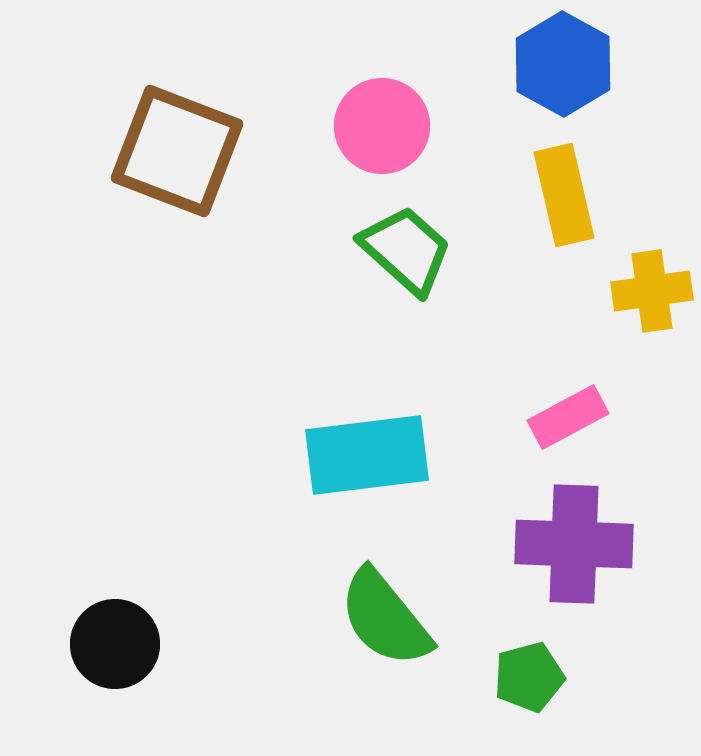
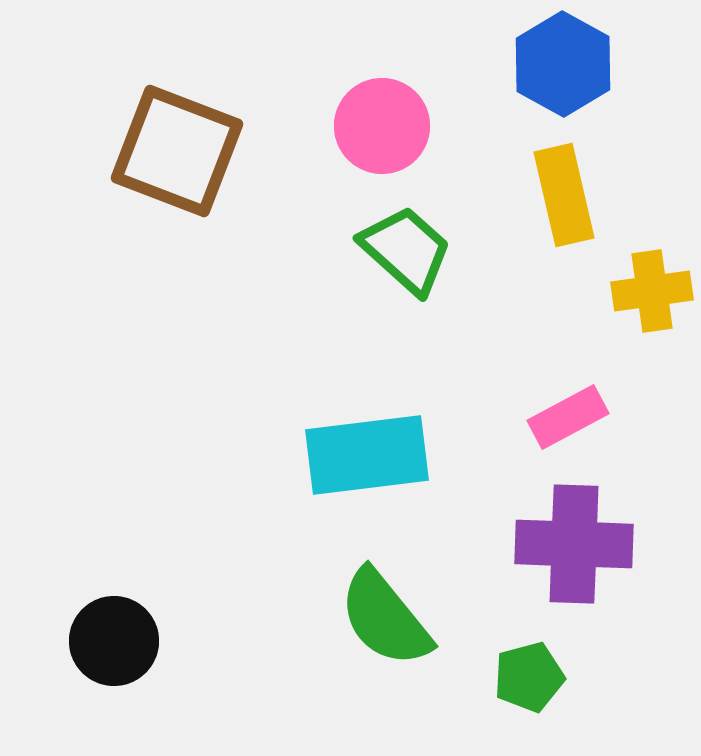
black circle: moved 1 px left, 3 px up
